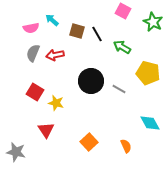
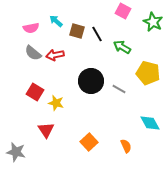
cyan arrow: moved 4 px right, 1 px down
gray semicircle: rotated 72 degrees counterclockwise
